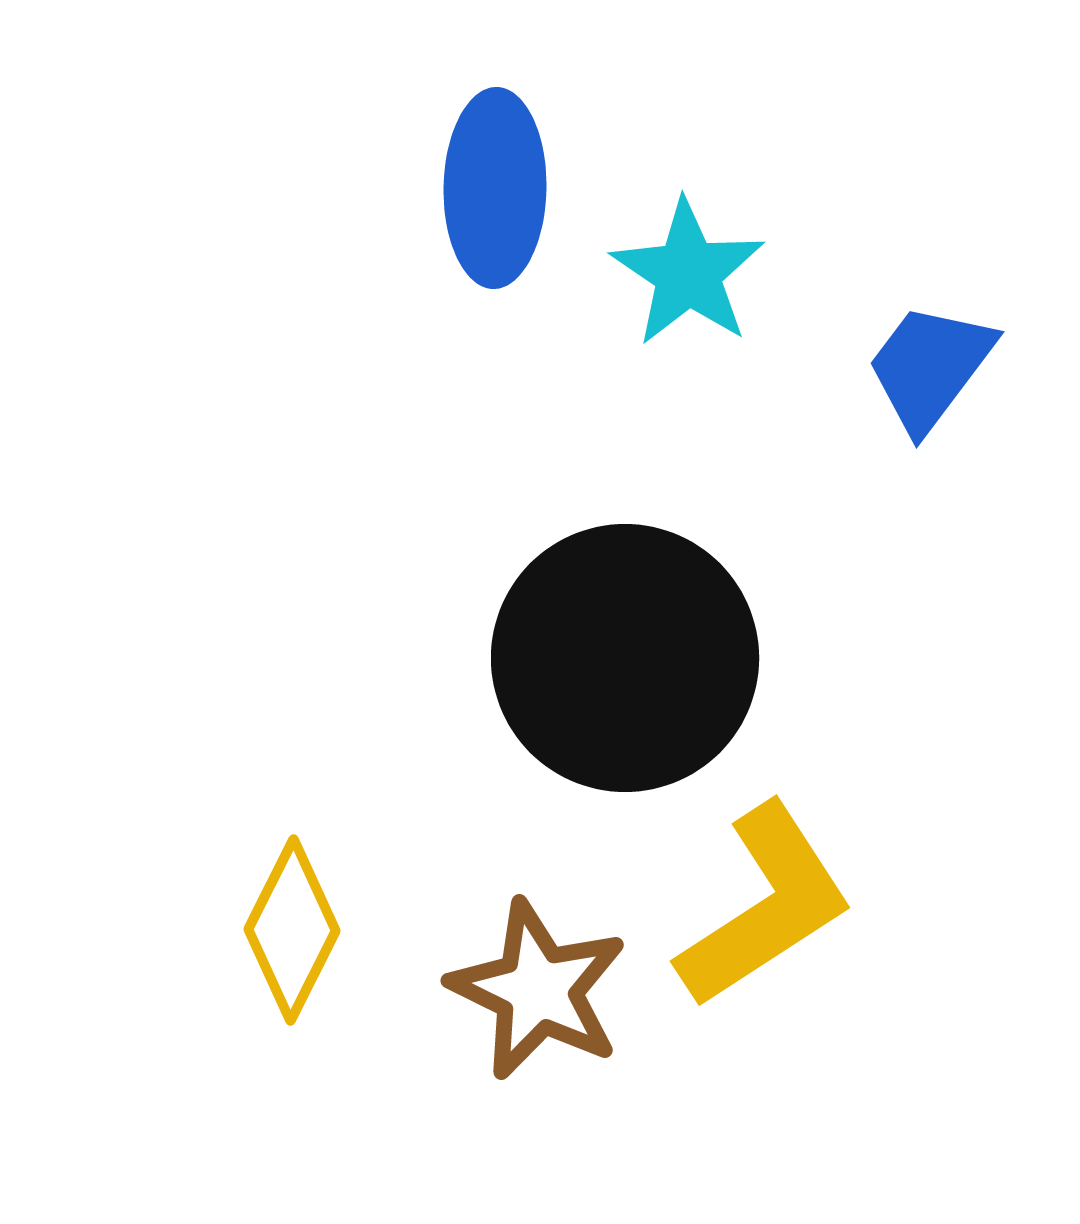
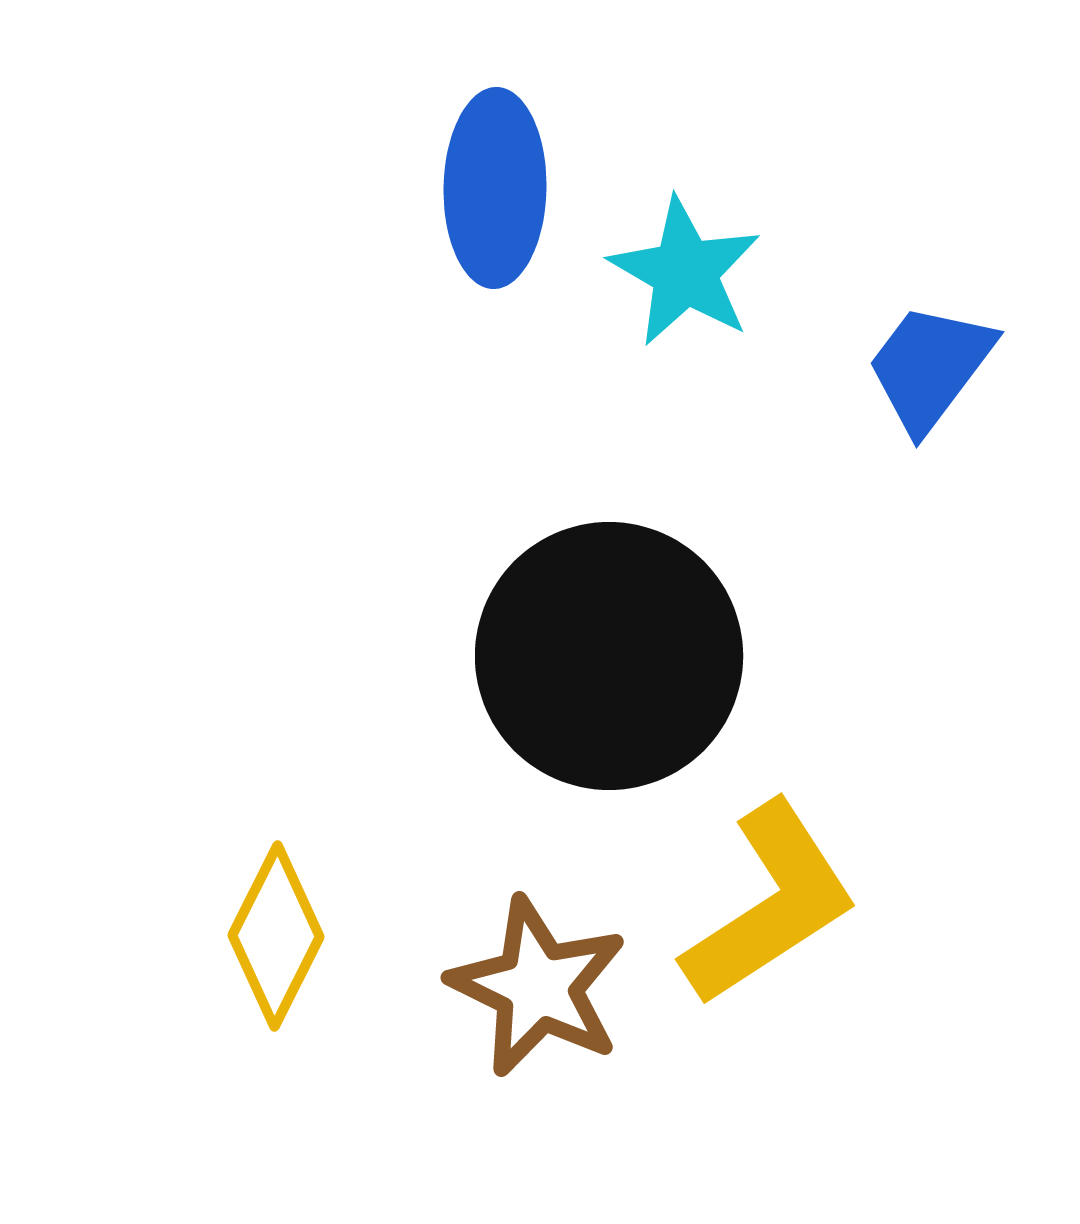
cyan star: moved 3 px left, 1 px up; rotated 4 degrees counterclockwise
black circle: moved 16 px left, 2 px up
yellow L-shape: moved 5 px right, 2 px up
yellow diamond: moved 16 px left, 6 px down
brown star: moved 3 px up
